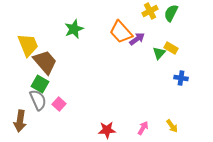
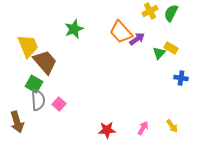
yellow trapezoid: moved 1 px down
green square: moved 6 px left
gray semicircle: rotated 20 degrees clockwise
brown arrow: moved 3 px left, 1 px down; rotated 25 degrees counterclockwise
